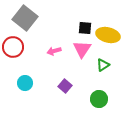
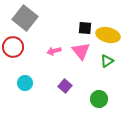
pink triangle: moved 1 px left, 2 px down; rotated 12 degrees counterclockwise
green triangle: moved 4 px right, 4 px up
